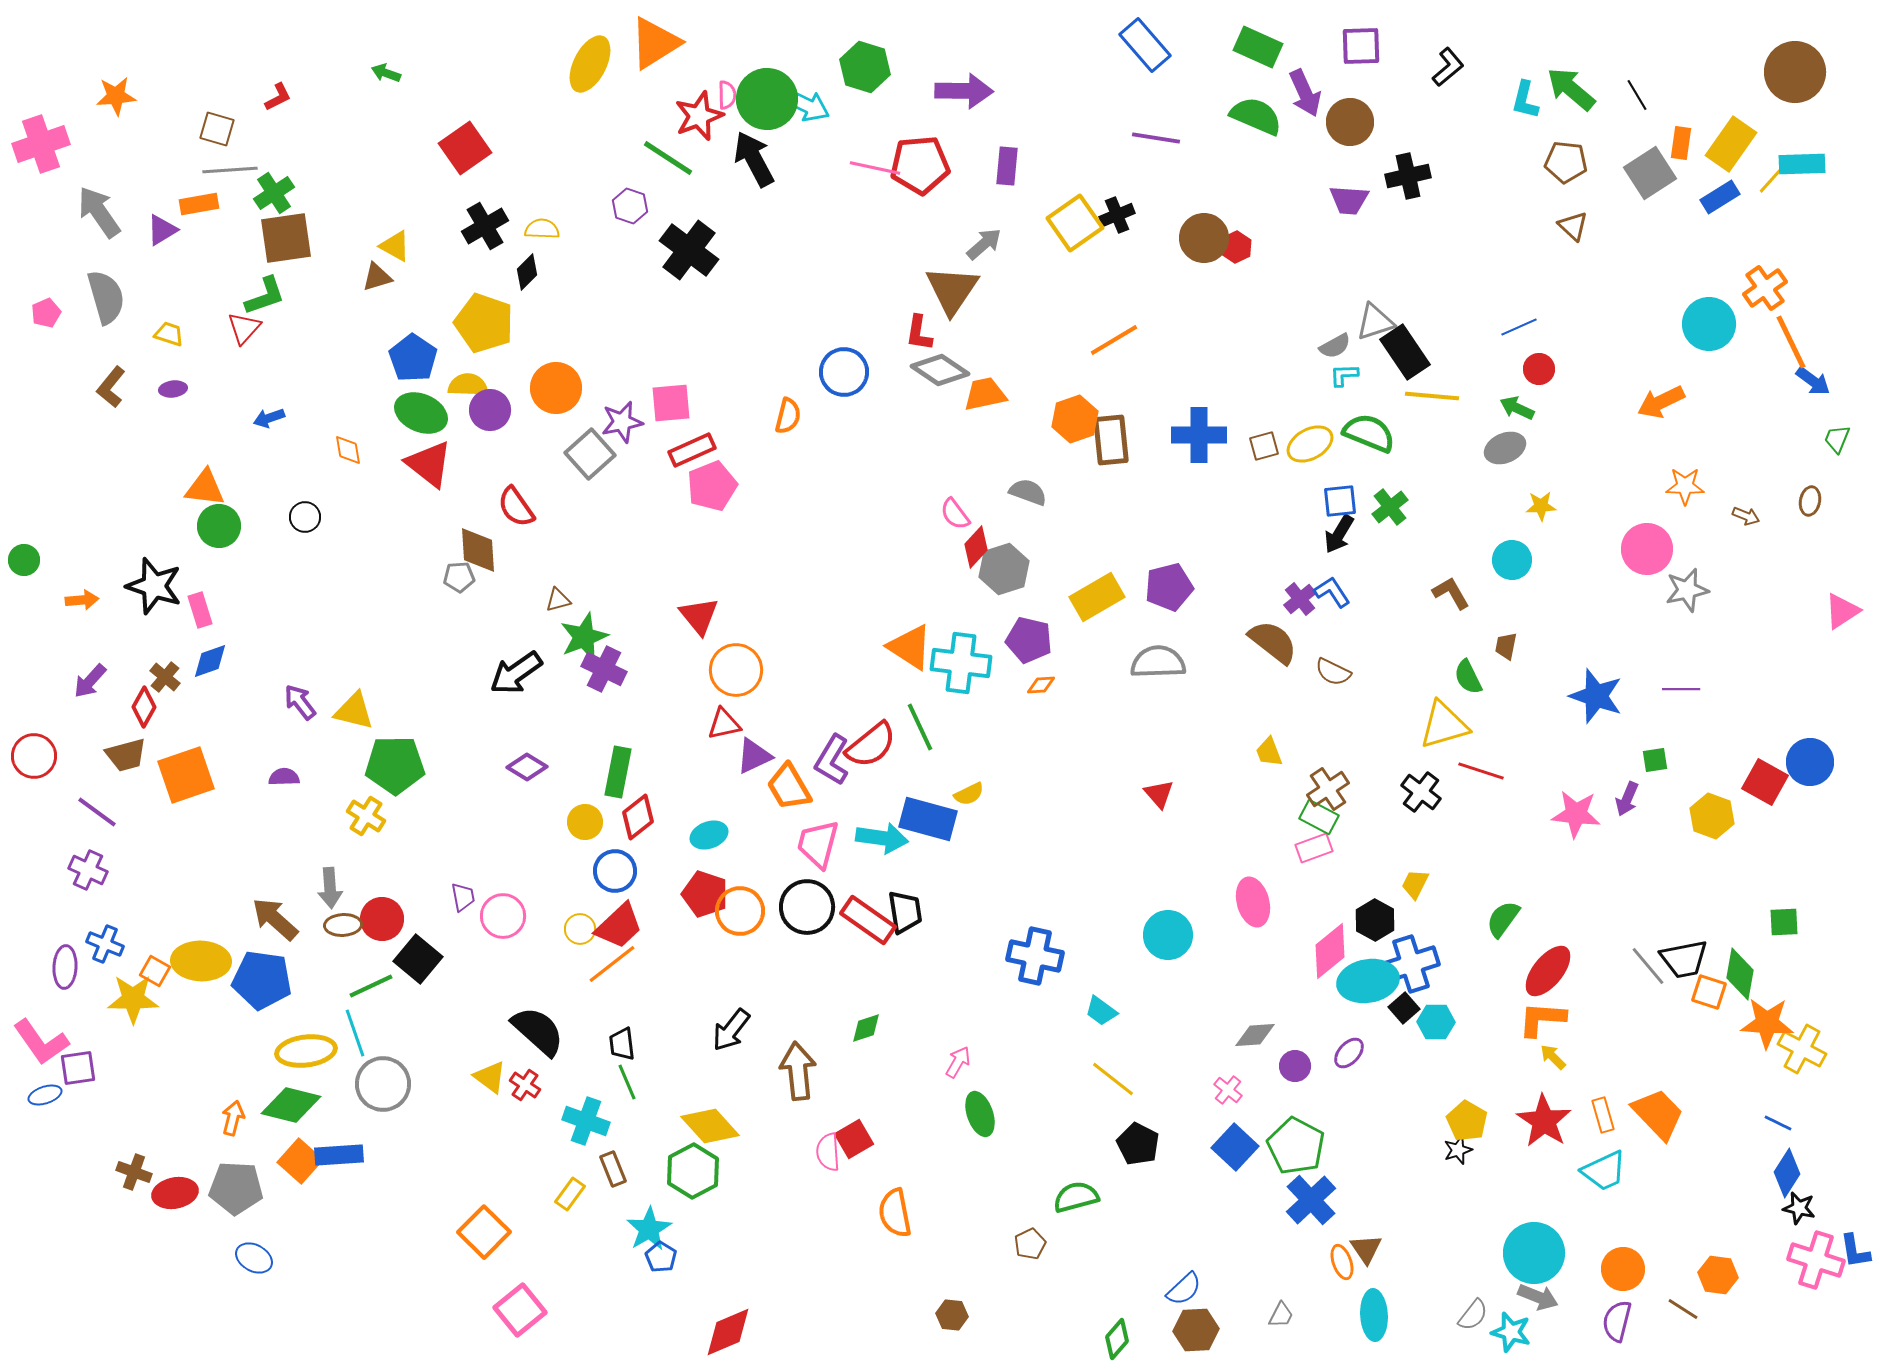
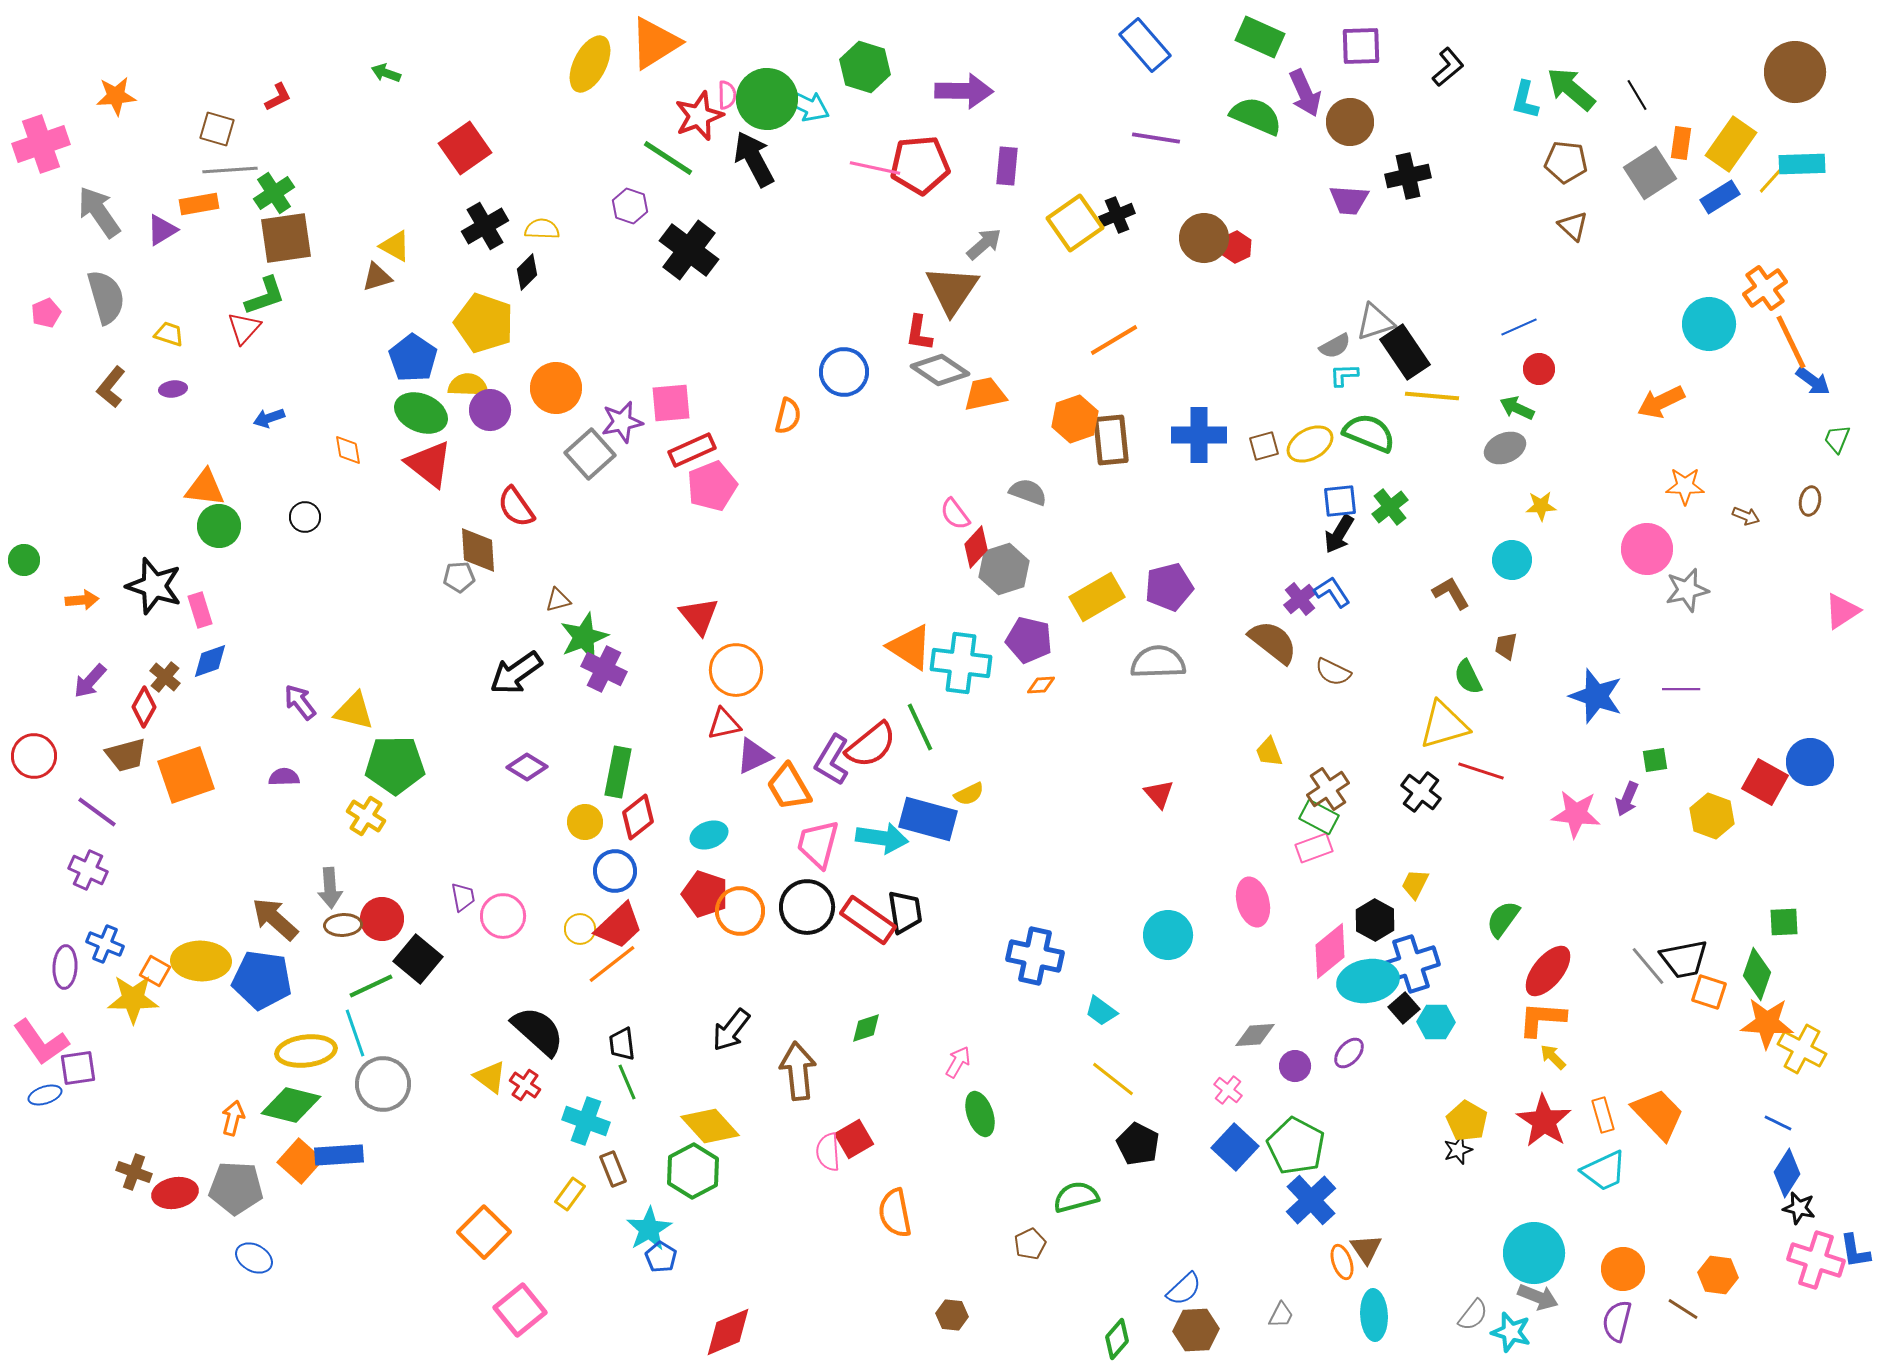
green rectangle at (1258, 47): moved 2 px right, 10 px up
green diamond at (1740, 974): moved 17 px right; rotated 9 degrees clockwise
